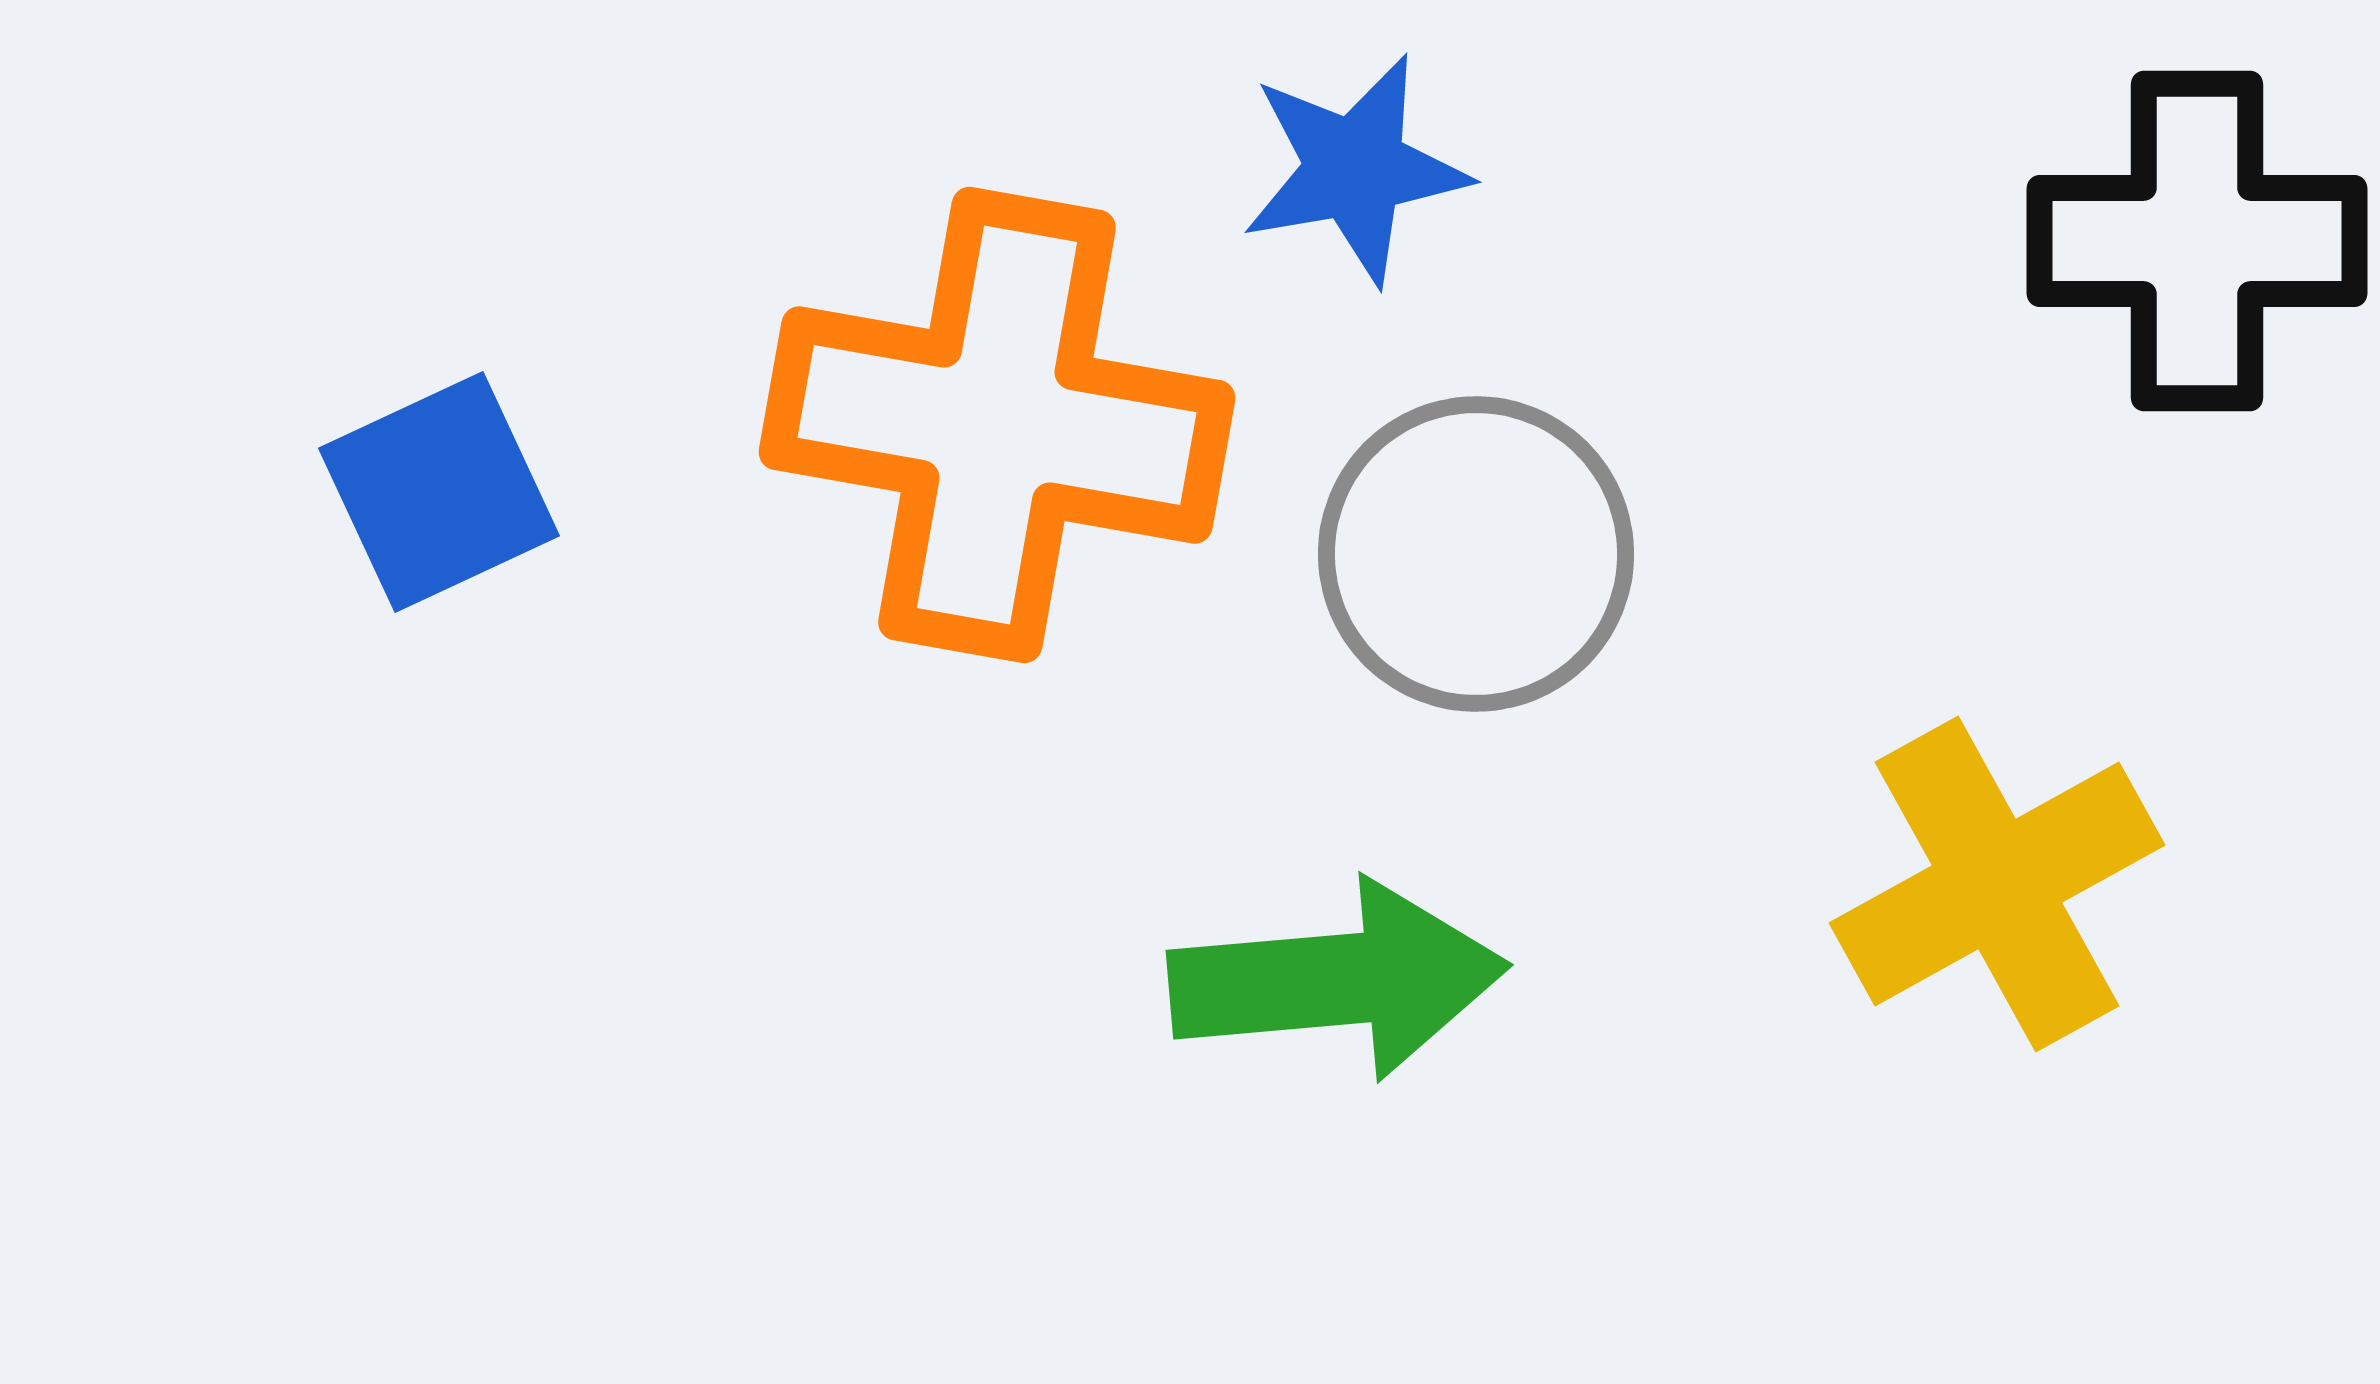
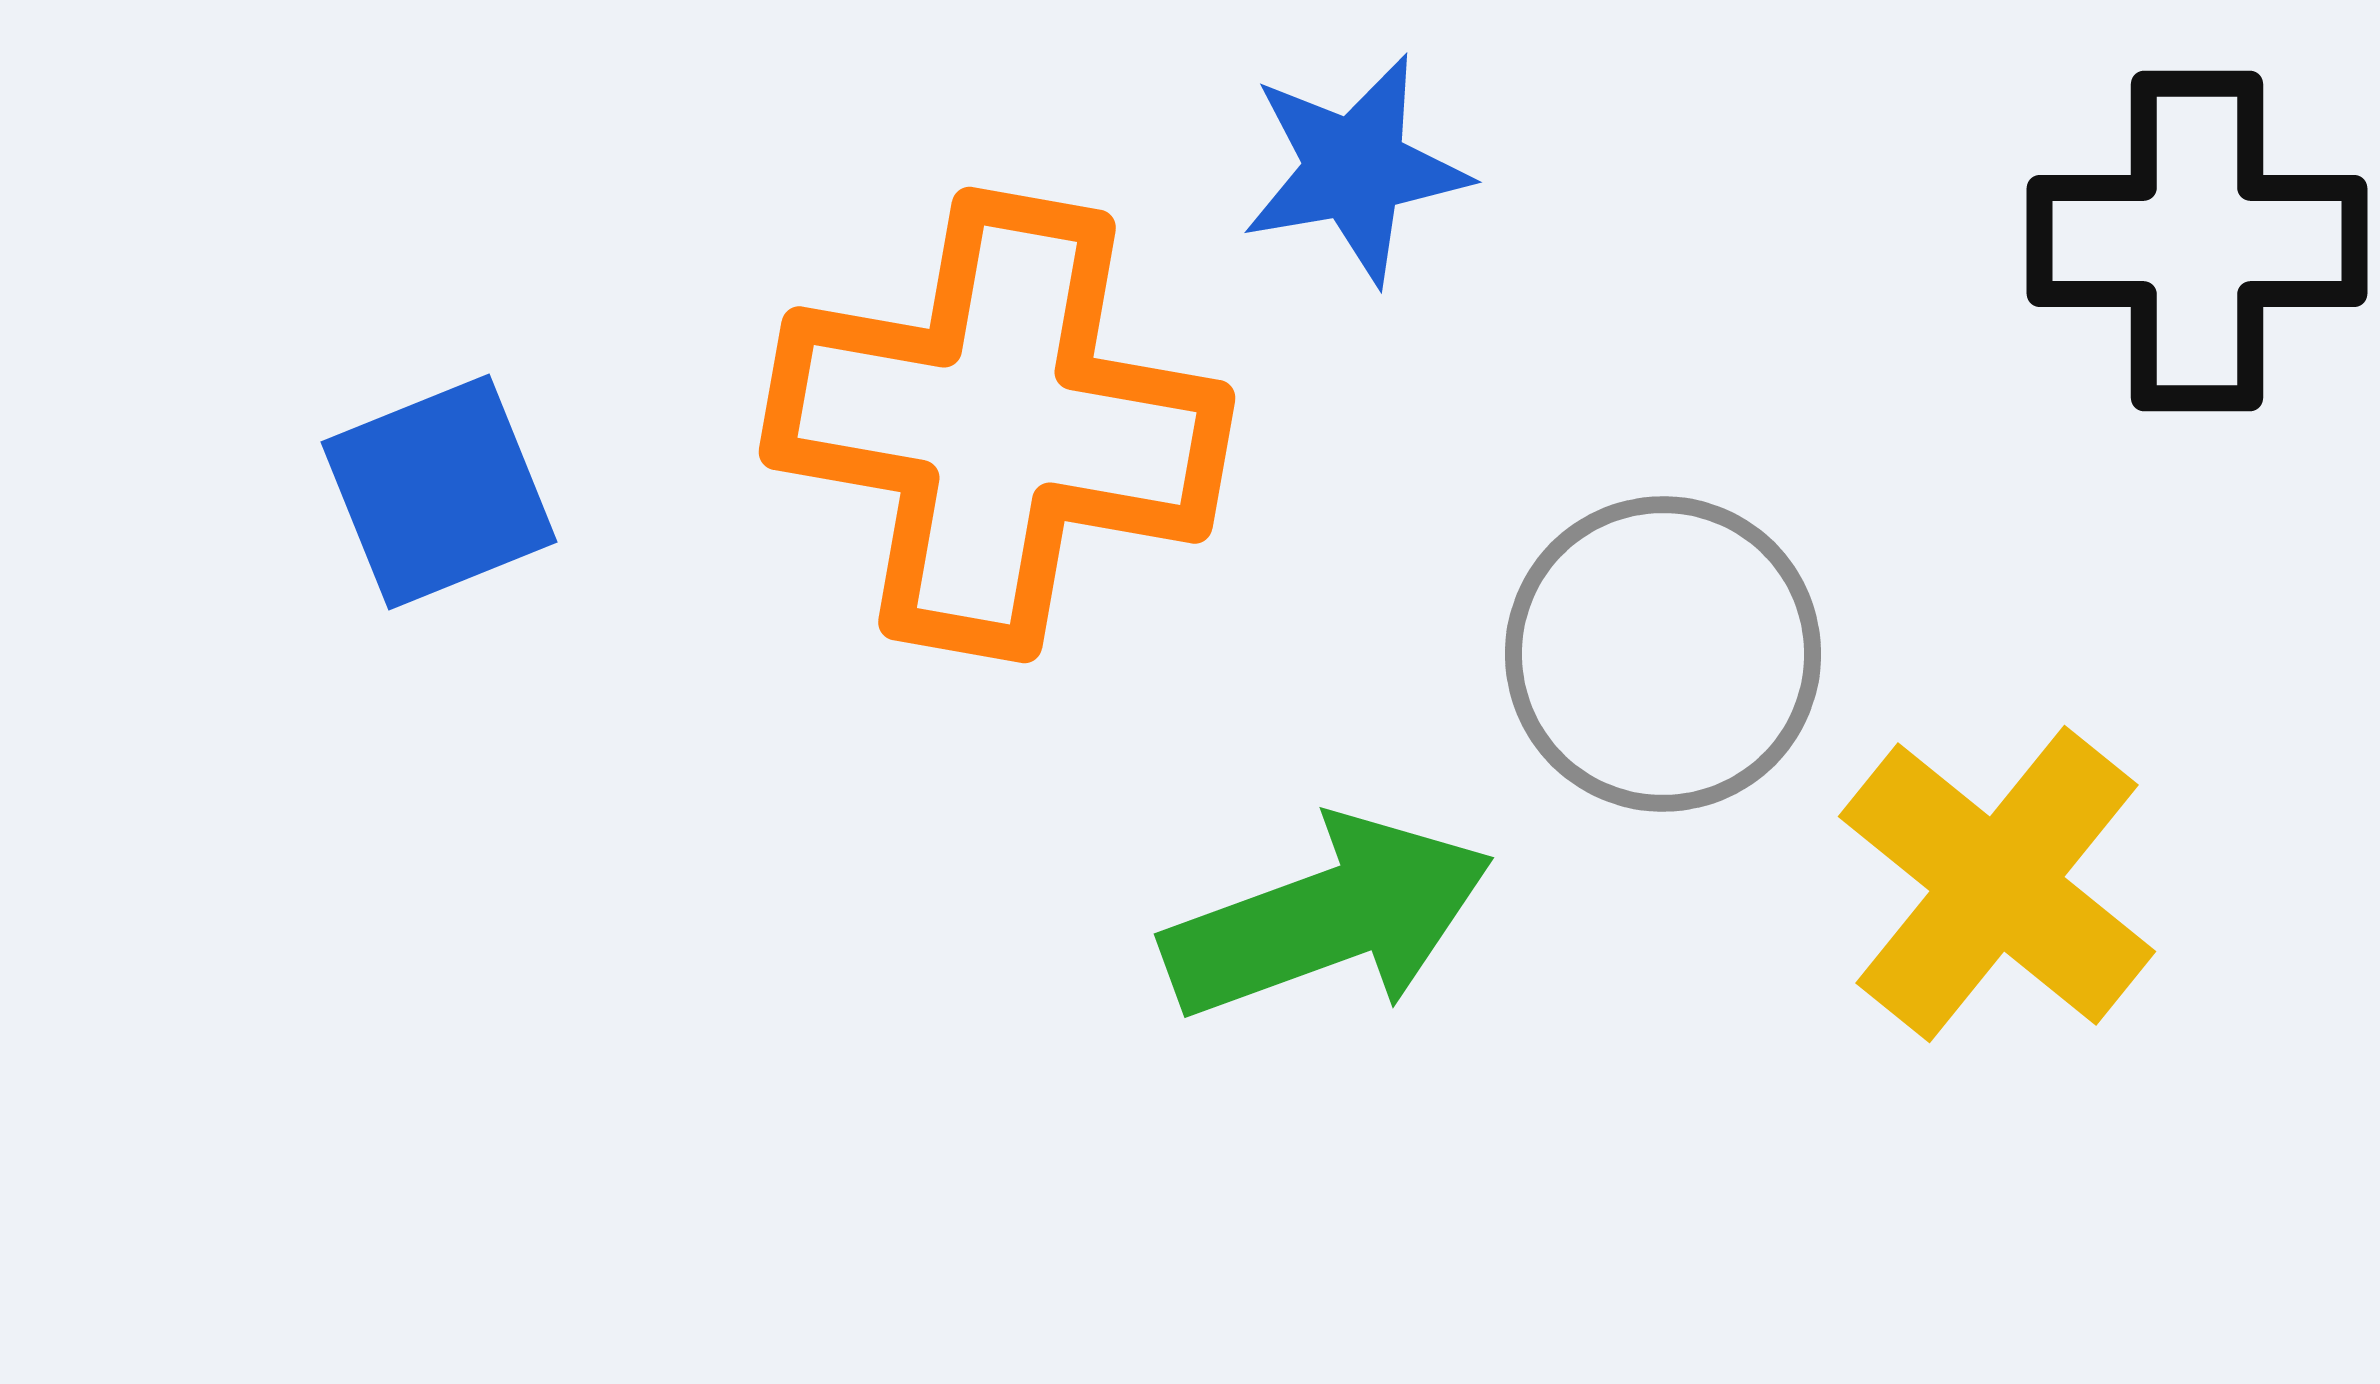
blue square: rotated 3 degrees clockwise
gray circle: moved 187 px right, 100 px down
yellow cross: rotated 22 degrees counterclockwise
green arrow: moved 10 px left, 62 px up; rotated 15 degrees counterclockwise
